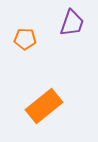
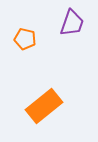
orange pentagon: rotated 10 degrees clockwise
